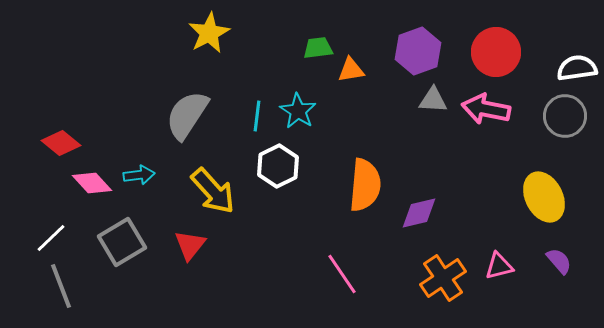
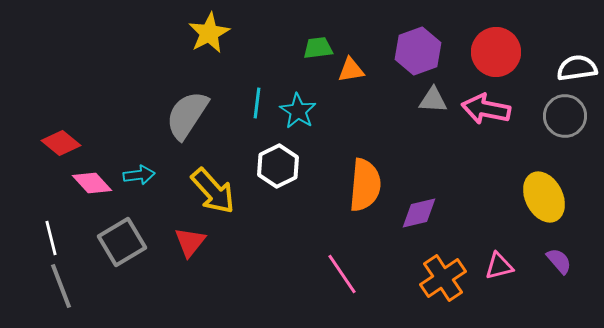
cyan line: moved 13 px up
white line: rotated 60 degrees counterclockwise
red triangle: moved 3 px up
